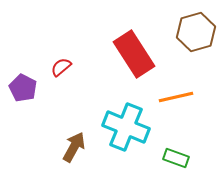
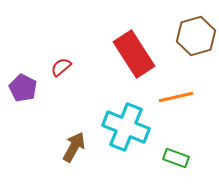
brown hexagon: moved 4 px down
